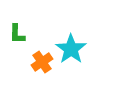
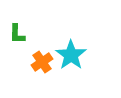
cyan star: moved 6 px down
